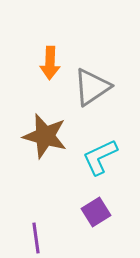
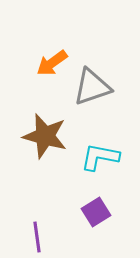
orange arrow: moved 2 px right; rotated 52 degrees clockwise
gray triangle: rotated 15 degrees clockwise
cyan L-shape: rotated 36 degrees clockwise
purple line: moved 1 px right, 1 px up
